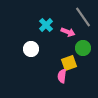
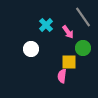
pink arrow: rotated 32 degrees clockwise
yellow square: moved 1 px up; rotated 21 degrees clockwise
